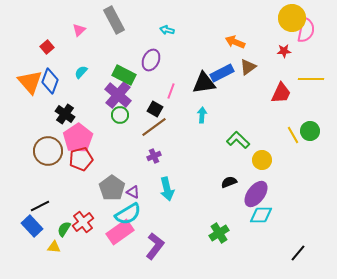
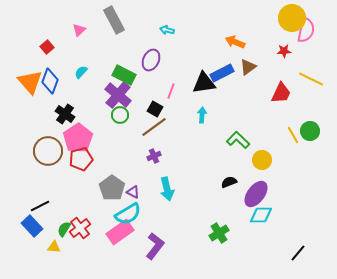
yellow line at (311, 79): rotated 25 degrees clockwise
red cross at (83, 222): moved 3 px left, 6 px down
